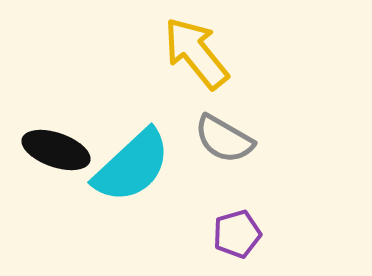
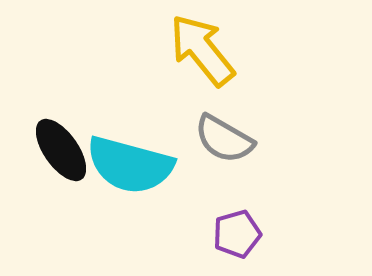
yellow arrow: moved 6 px right, 3 px up
black ellipse: moved 5 px right; rotated 36 degrees clockwise
cyan semicircle: moved 2 px left, 1 px up; rotated 58 degrees clockwise
